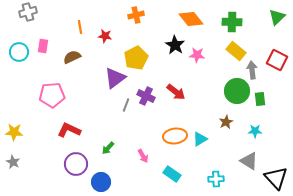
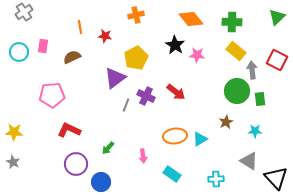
gray cross: moved 4 px left; rotated 18 degrees counterclockwise
pink arrow: rotated 24 degrees clockwise
